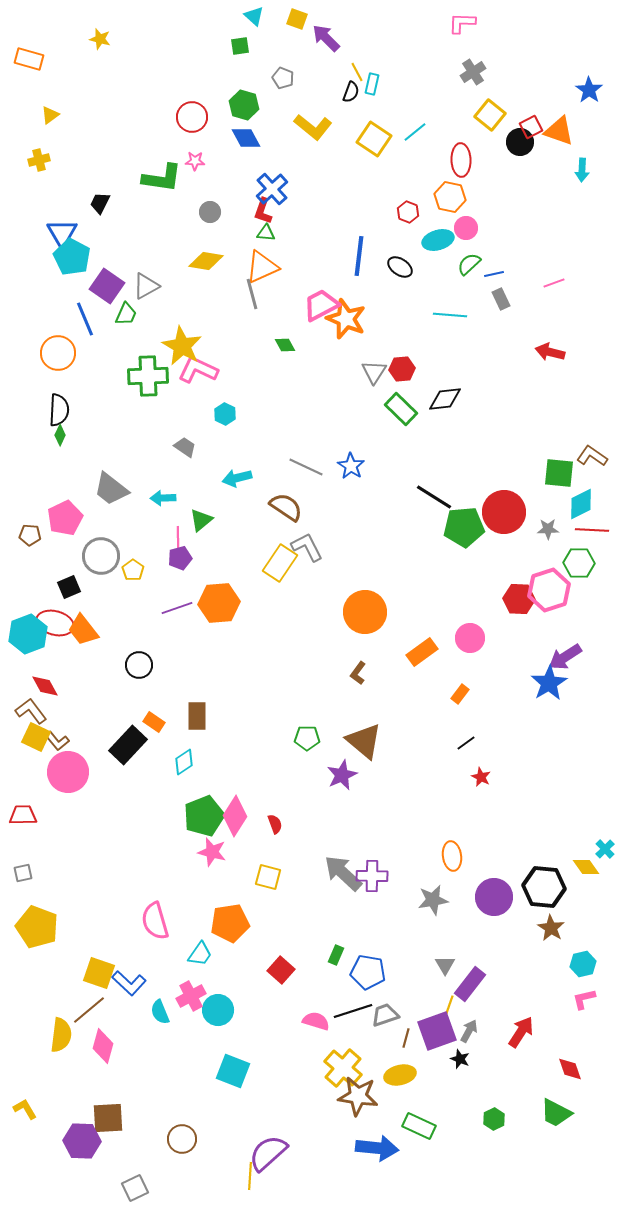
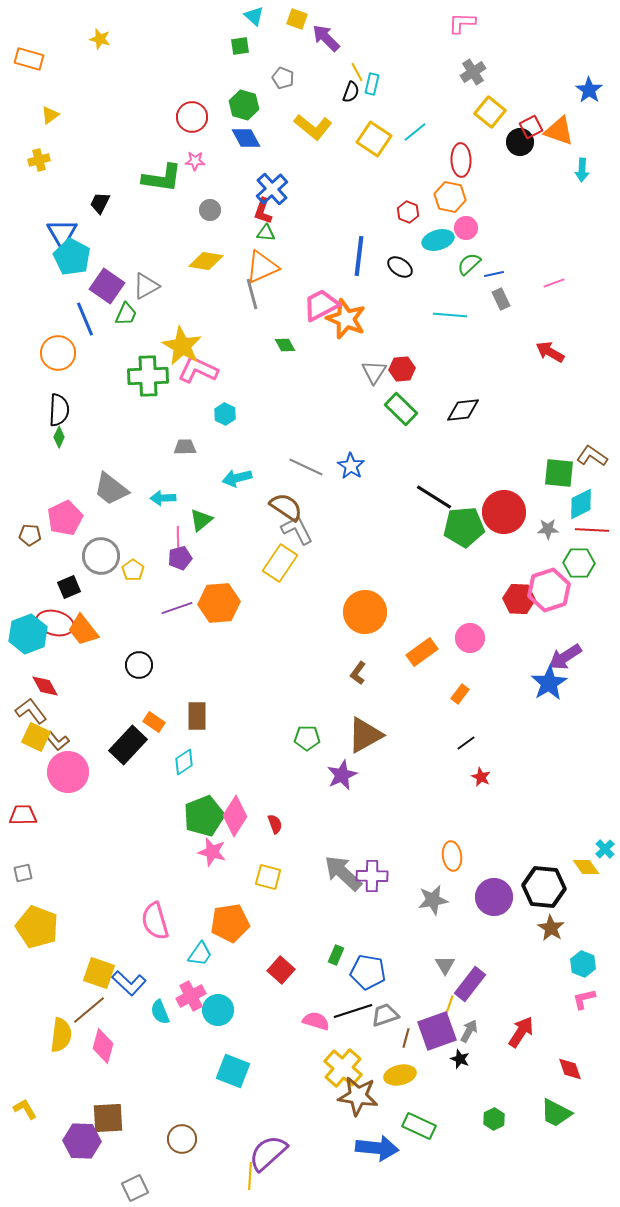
yellow square at (490, 115): moved 3 px up
gray circle at (210, 212): moved 2 px up
red arrow at (550, 352): rotated 16 degrees clockwise
black diamond at (445, 399): moved 18 px right, 11 px down
green diamond at (60, 435): moved 1 px left, 2 px down
gray trapezoid at (185, 447): rotated 35 degrees counterclockwise
gray L-shape at (307, 547): moved 10 px left, 17 px up
brown triangle at (364, 741): moved 1 px right, 6 px up; rotated 51 degrees clockwise
cyan hexagon at (583, 964): rotated 25 degrees counterclockwise
